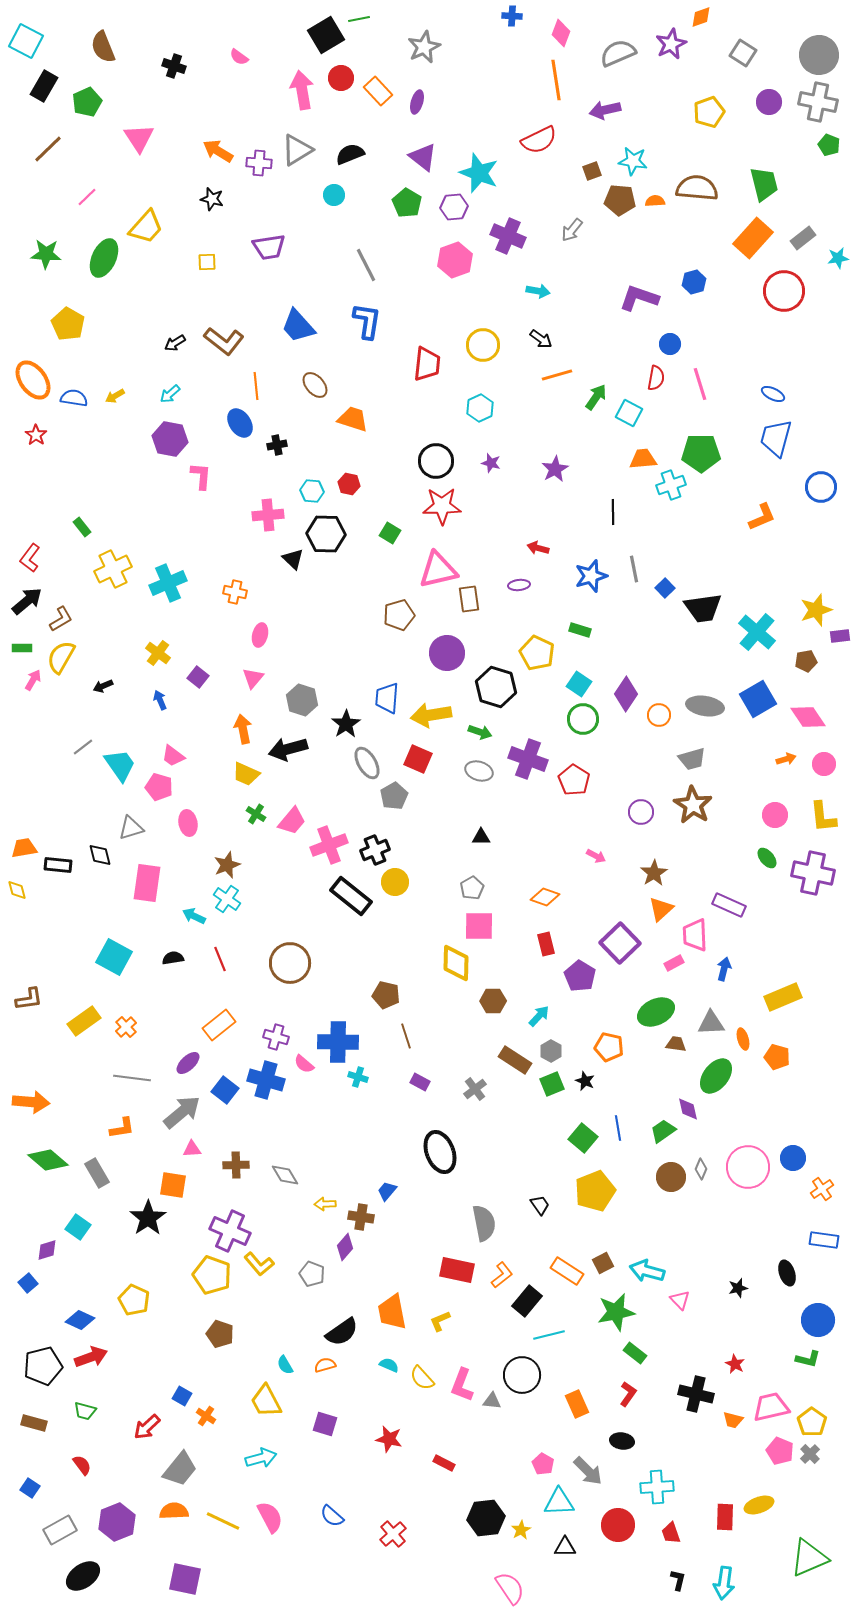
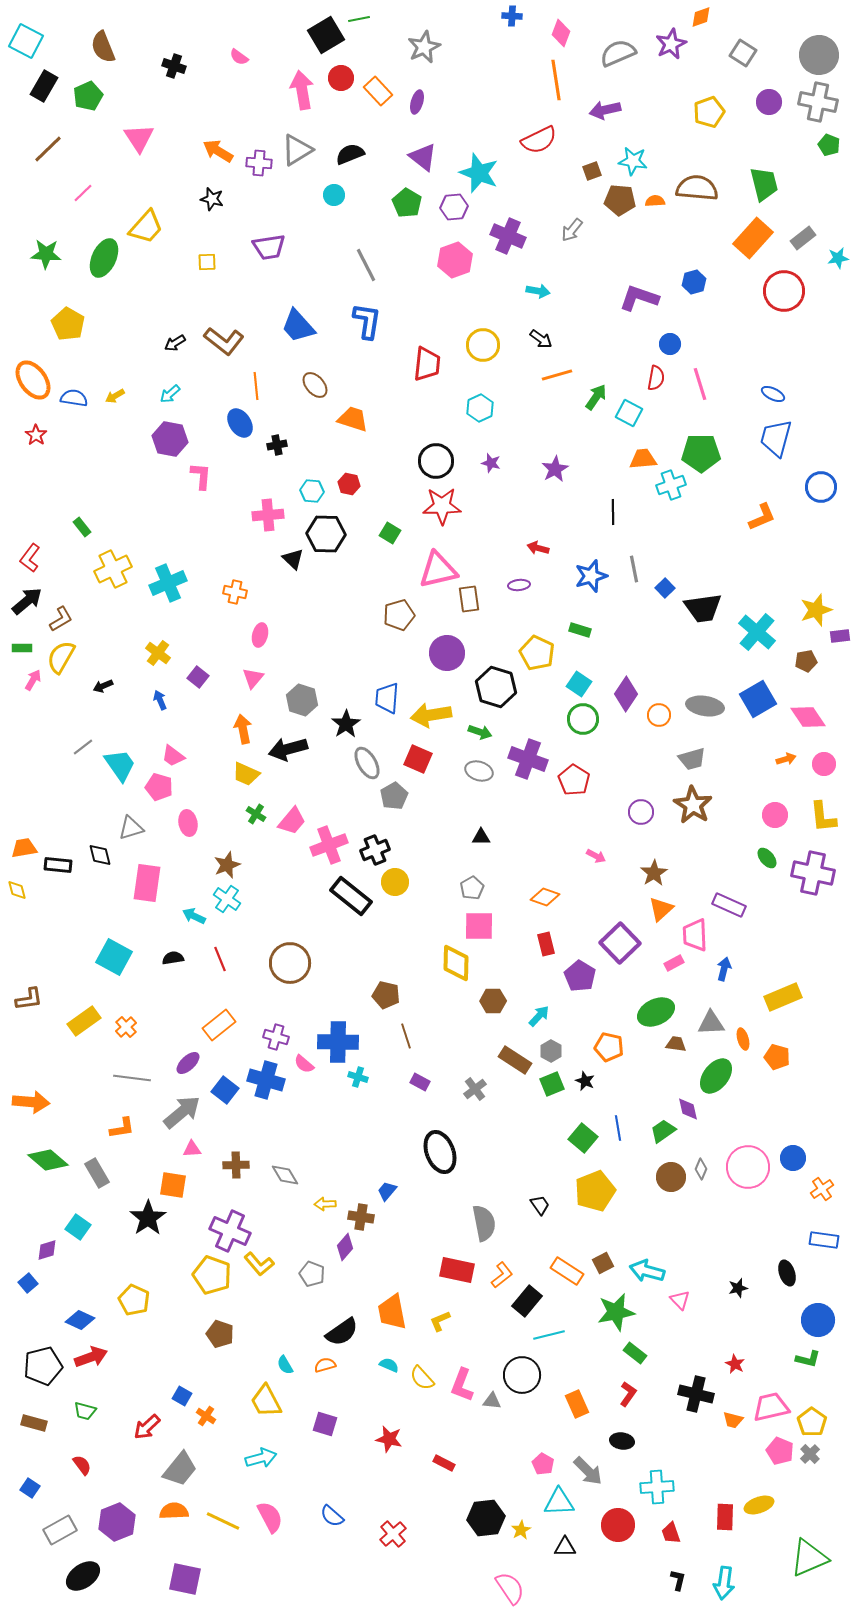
green pentagon at (87, 102): moved 1 px right, 6 px up
pink line at (87, 197): moved 4 px left, 4 px up
